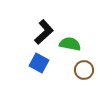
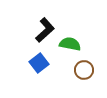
black L-shape: moved 1 px right, 2 px up
blue square: rotated 24 degrees clockwise
